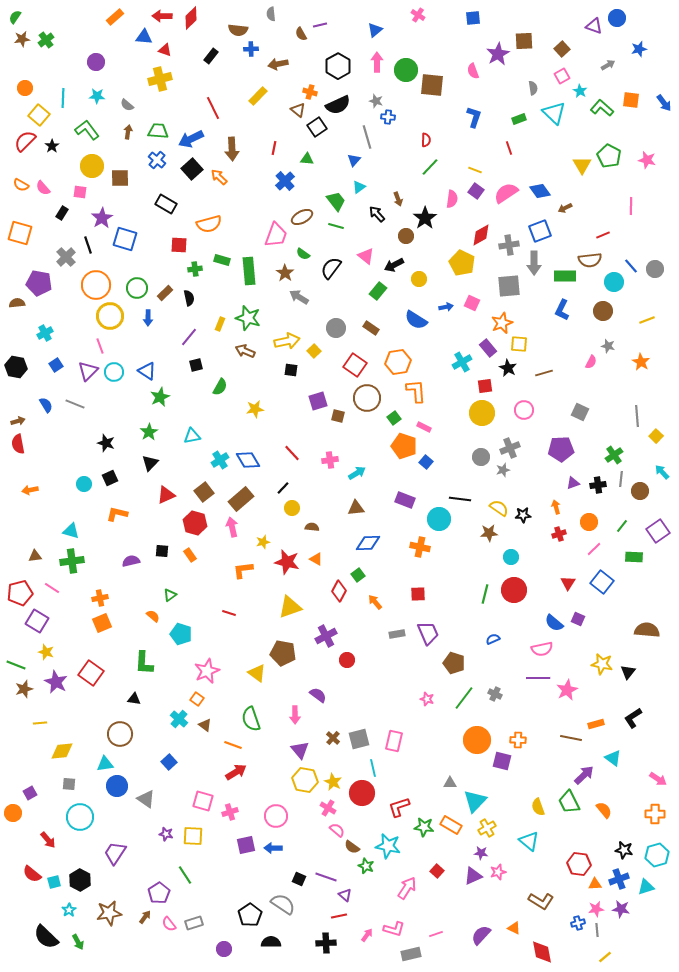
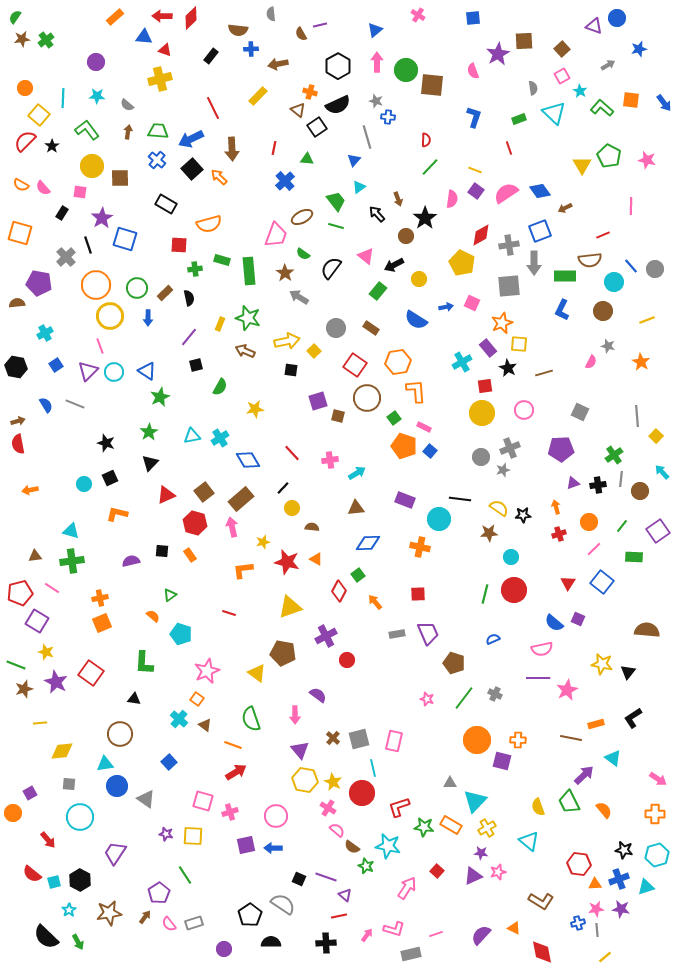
cyan cross at (220, 460): moved 22 px up
blue square at (426, 462): moved 4 px right, 11 px up
